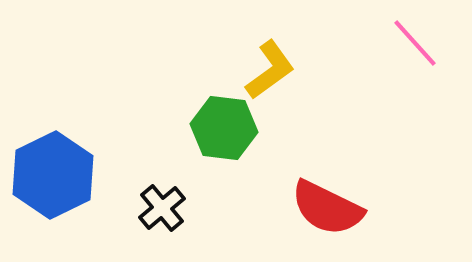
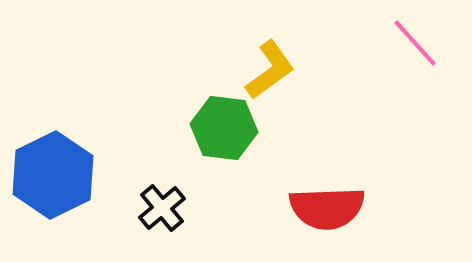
red semicircle: rotated 28 degrees counterclockwise
